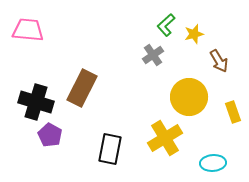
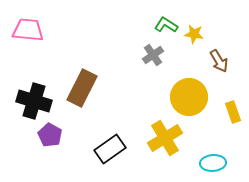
green L-shape: rotated 75 degrees clockwise
yellow star: rotated 24 degrees clockwise
black cross: moved 2 px left, 1 px up
black rectangle: rotated 44 degrees clockwise
